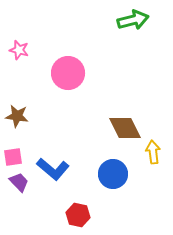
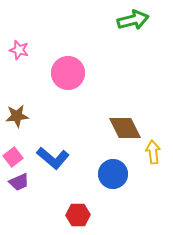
brown star: rotated 15 degrees counterclockwise
pink square: rotated 30 degrees counterclockwise
blue L-shape: moved 11 px up
purple trapezoid: rotated 110 degrees clockwise
red hexagon: rotated 15 degrees counterclockwise
